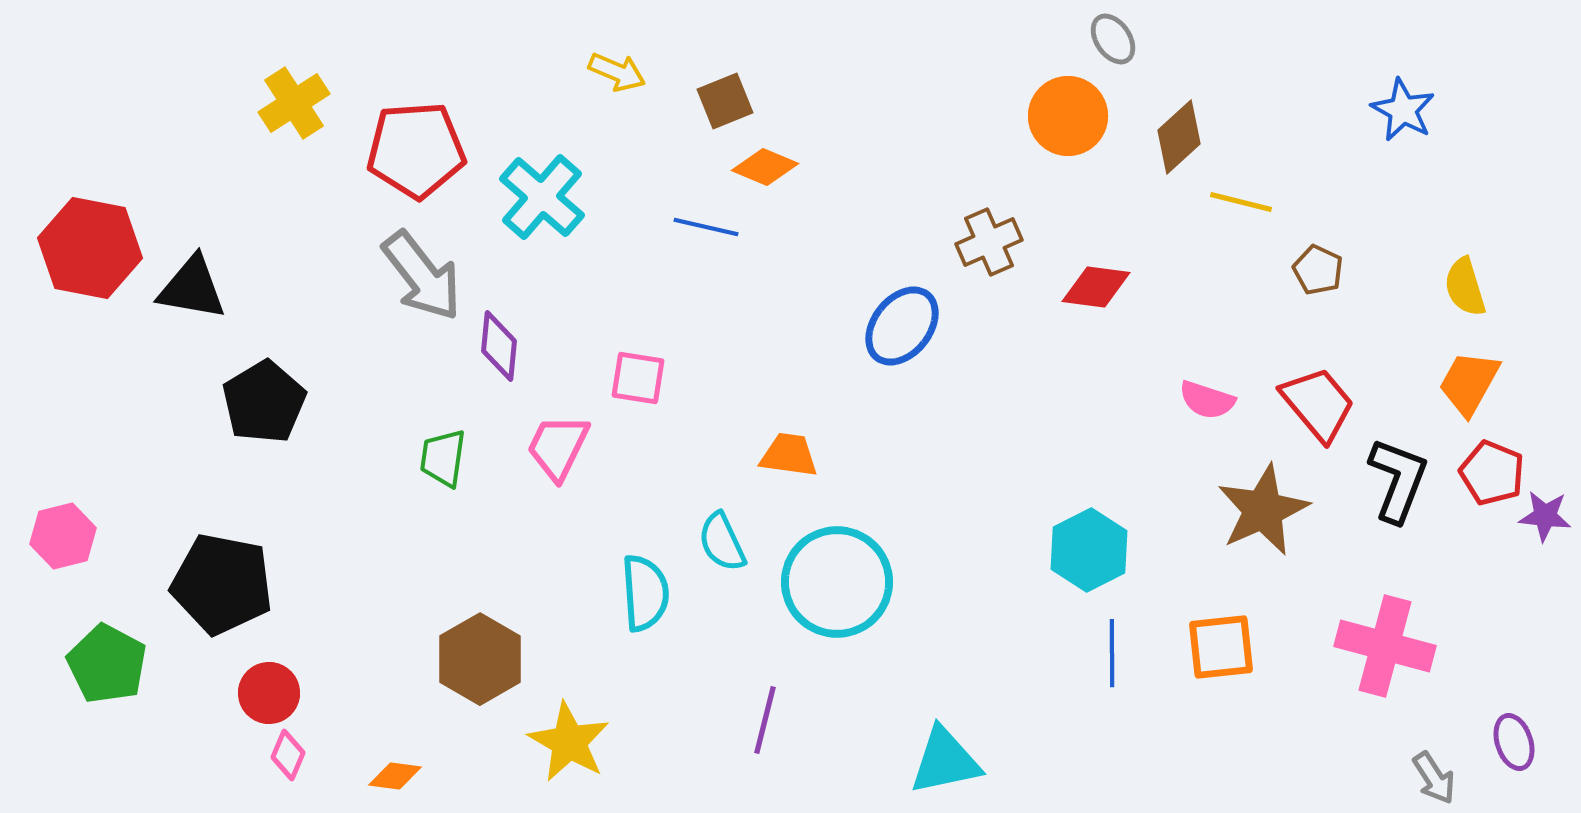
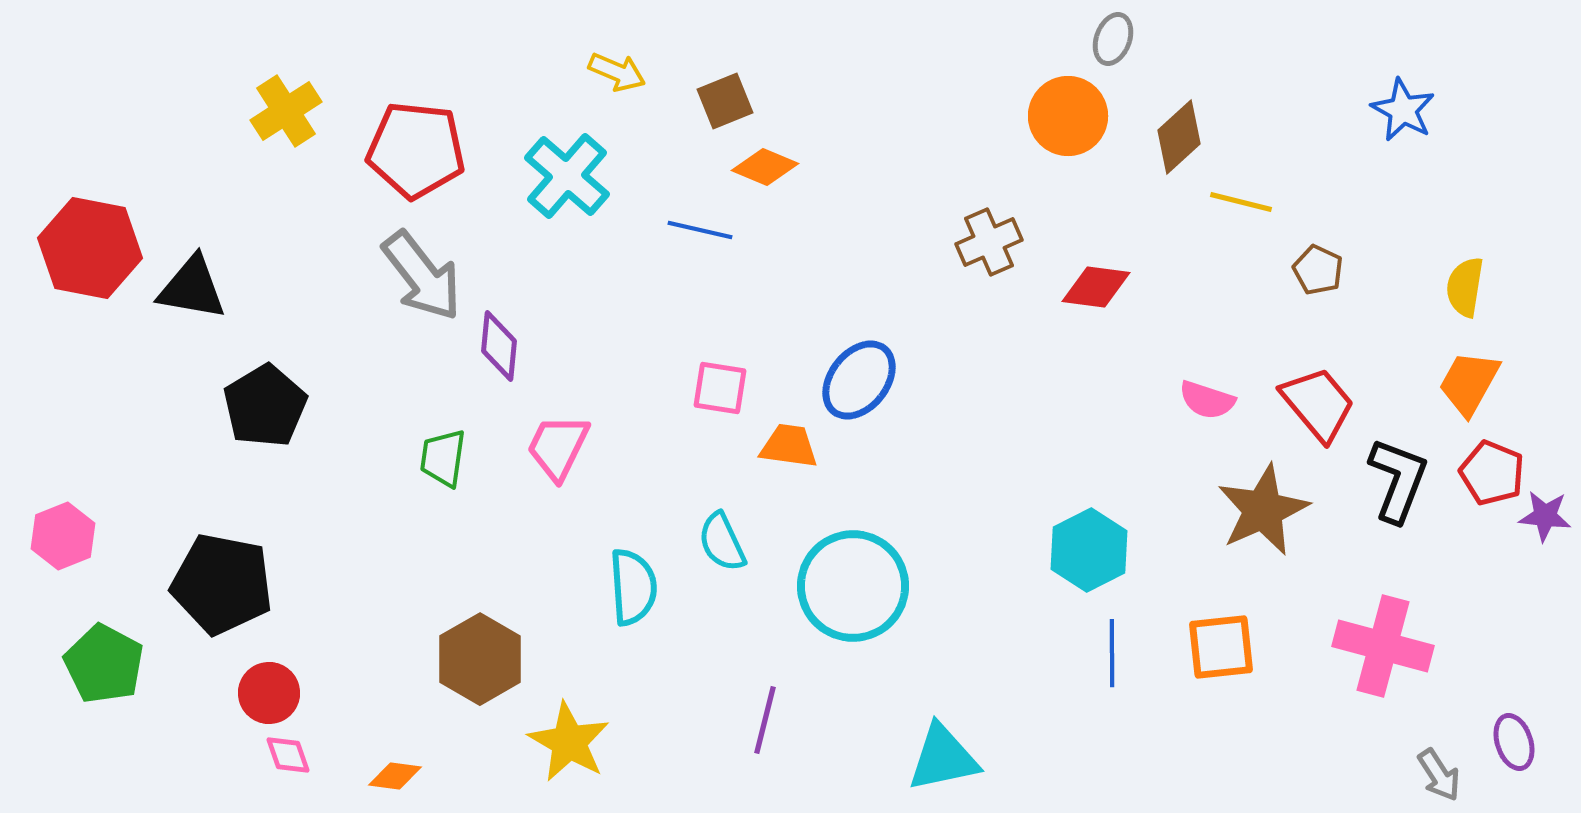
gray ellipse at (1113, 39): rotated 54 degrees clockwise
yellow cross at (294, 103): moved 8 px left, 8 px down
red pentagon at (416, 150): rotated 10 degrees clockwise
cyan cross at (542, 197): moved 25 px right, 21 px up
blue line at (706, 227): moved 6 px left, 3 px down
yellow semicircle at (1465, 287): rotated 26 degrees clockwise
blue ellipse at (902, 326): moved 43 px left, 54 px down
pink square at (638, 378): moved 82 px right, 10 px down
black pentagon at (264, 402): moved 1 px right, 4 px down
orange trapezoid at (789, 455): moved 9 px up
pink hexagon at (63, 536): rotated 8 degrees counterclockwise
cyan circle at (837, 582): moved 16 px right, 4 px down
cyan semicircle at (645, 593): moved 12 px left, 6 px up
pink cross at (1385, 646): moved 2 px left
green pentagon at (107, 664): moved 3 px left
pink diamond at (288, 755): rotated 42 degrees counterclockwise
cyan triangle at (945, 761): moved 2 px left, 3 px up
gray arrow at (1434, 778): moved 5 px right, 3 px up
